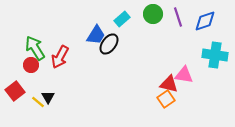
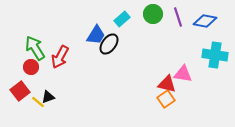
blue diamond: rotated 30 degrees clockwise
red circle: moved 2 px down
pink triangle: moved 1 px left, 1 px up
red triangle: moved 2 px left
red square: moved 5 px right
black triangle: rotated 40 degrees clockwise
